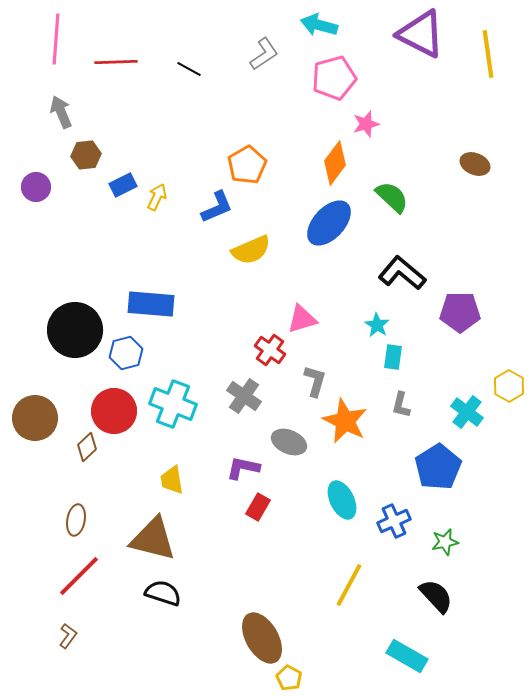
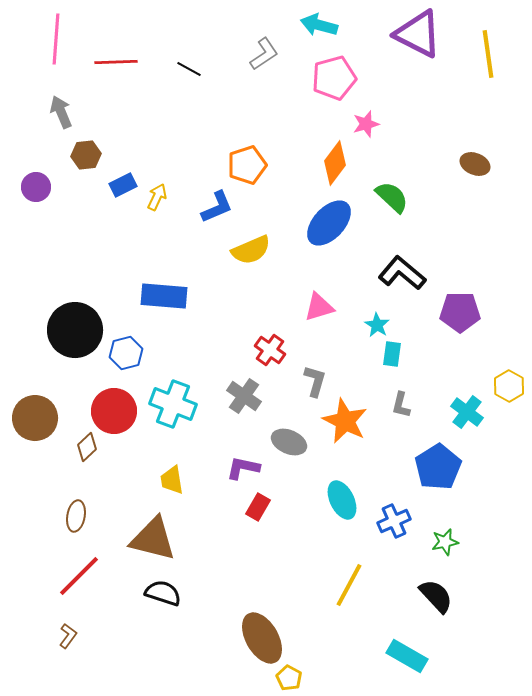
purple triangle at (421, 34): moved 3 px left
orange pentagon at (247, 165): rotated 12 degrees clockwise
blue rectangle at (151, 304): moved 13 px right, 8 px up
pink triangle at (302, 319): moved 17 px right, 12 px up
cyan rectangle at (393, 357): moved 1 px left, 3 px up
brown ellipse at (76, 520): moved 4 px up
